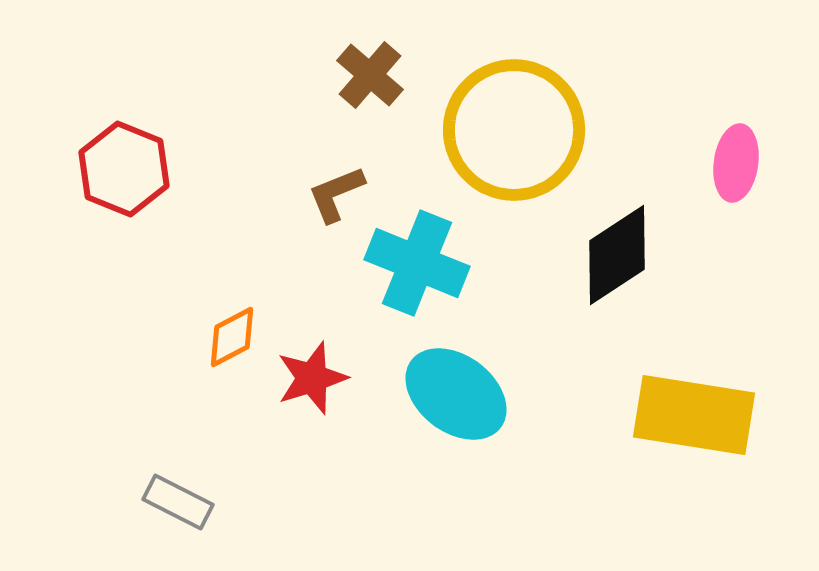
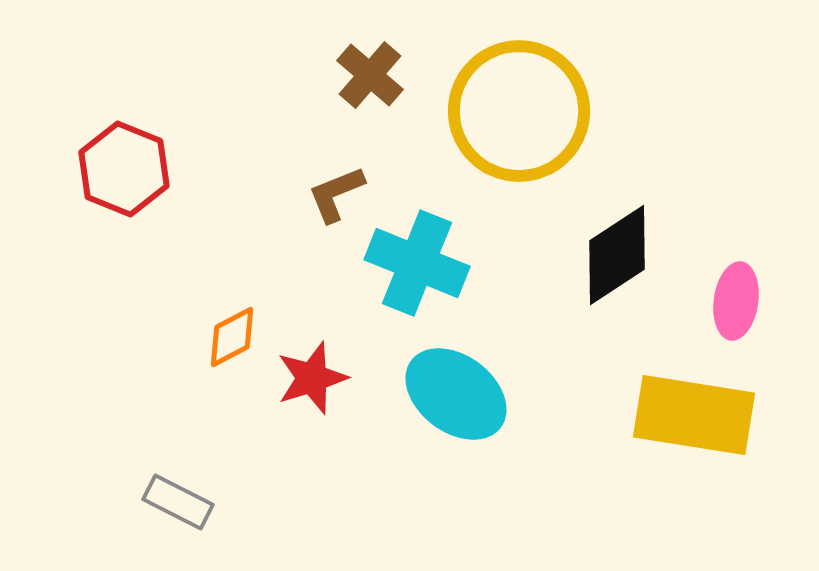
yellow circle: moved 5 px right, 19 px up
pink ellipse: moved 138 px down
